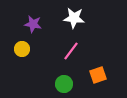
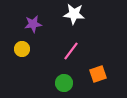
white star: moved 4 px up
purple star: rotated 18 degrees counterclockwise
orange square: moved 1 px up
green circle: moved 1 px up
